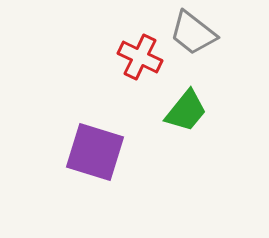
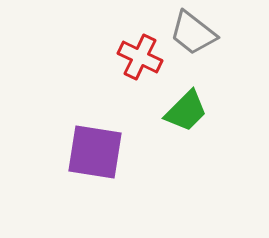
green trapezoid: rotated 6 degrees clockwise
purple square: rotated 8 degrees counterclockwise
